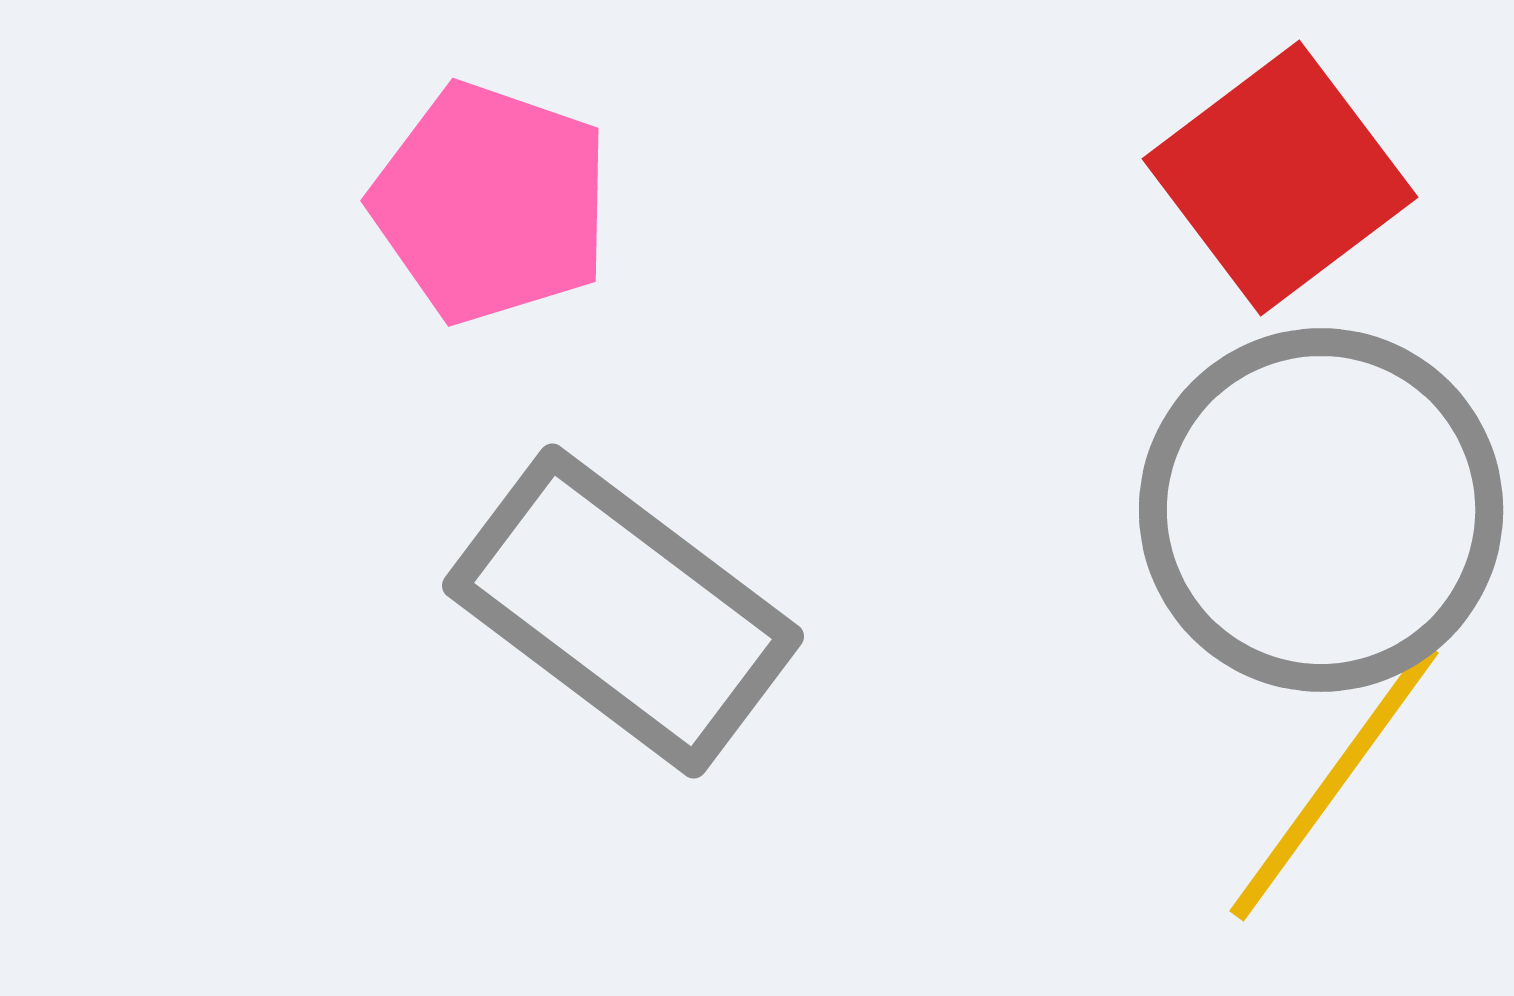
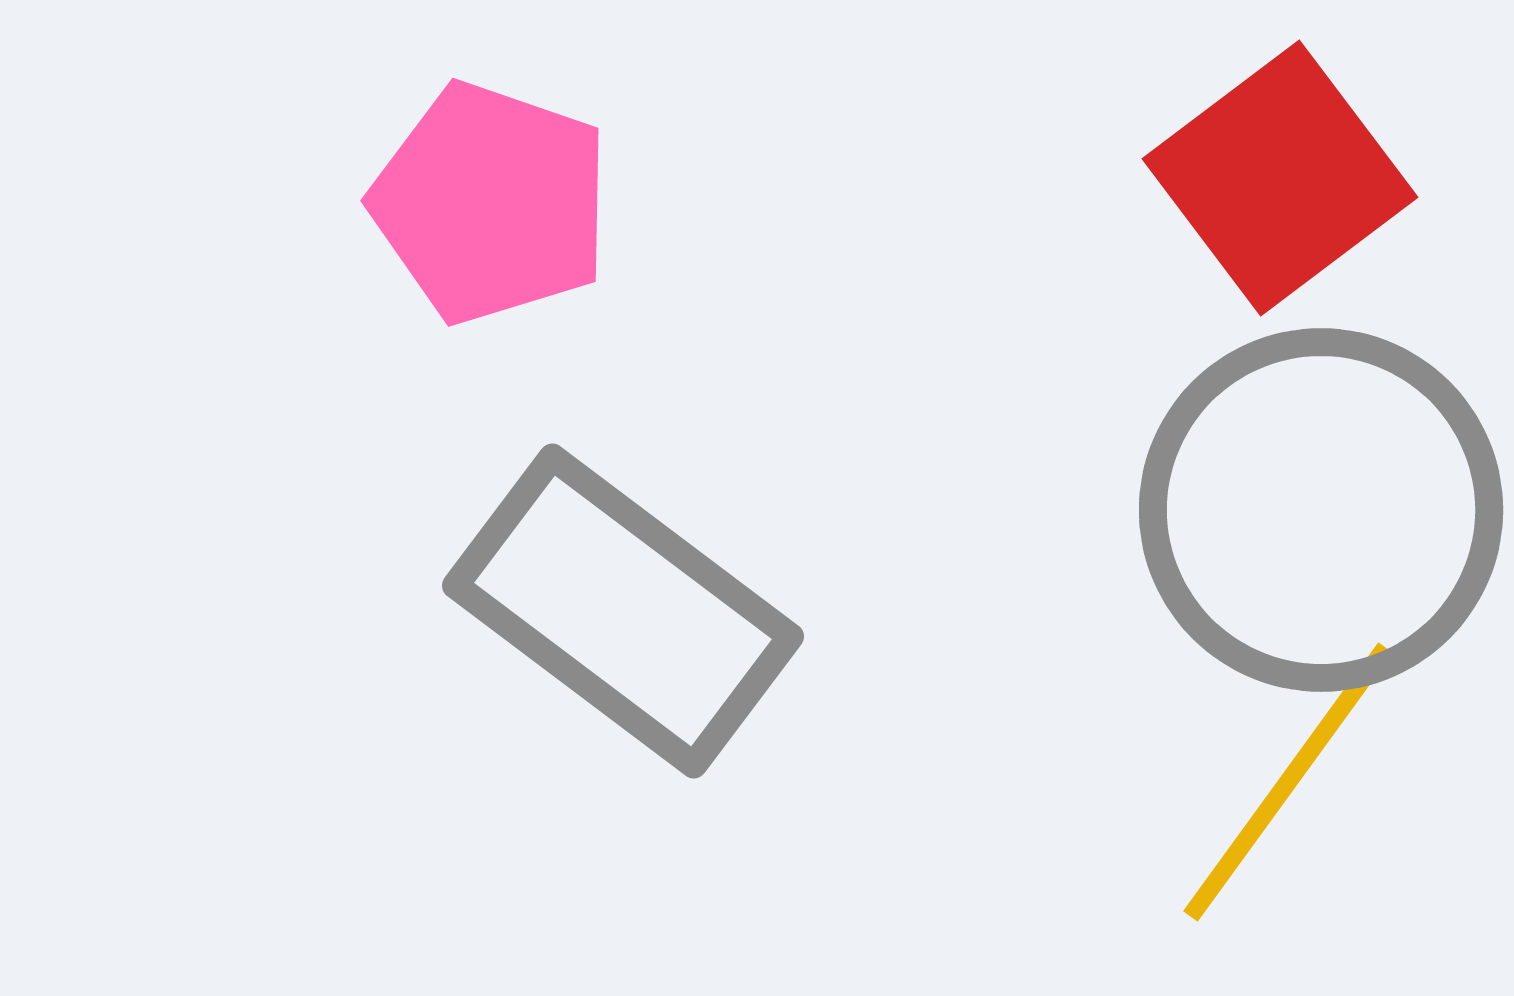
yellow line: moved 46 px left
